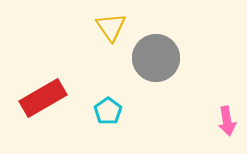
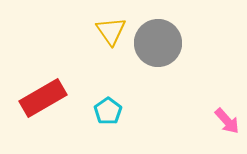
yellow triangle: moved 4 px down
gray circle: moved 2 px right, 15 px up
pink arrow: rotated 32 degrees counterclockwise
